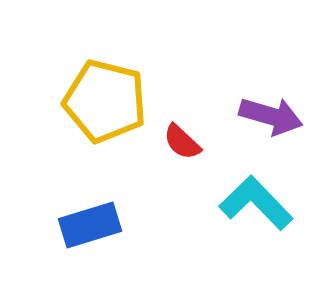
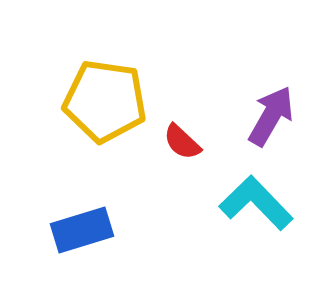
yellow pentagon: rotated 6 degrees counterclockwise
purple arrow: rotated 76 degrees counterclockwise
blue rectangle: moved 8 px left, 5 px down
